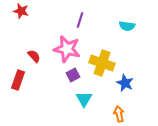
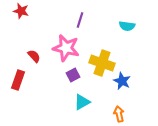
pink star: moved 1 px left, 1 px up
blue star: moved 3 px left, 2 px up
cyan triangle: moved 2 px left, 3 px down; rotated 30 degrees clockwise
